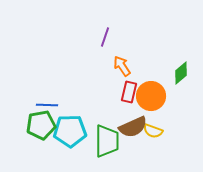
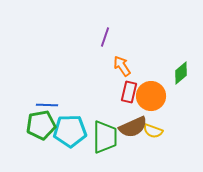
green trapezoid: moved 2 px left, 4 px up
